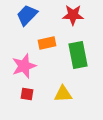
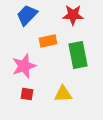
orange rectangle: moved 1 px right, 2 px up
